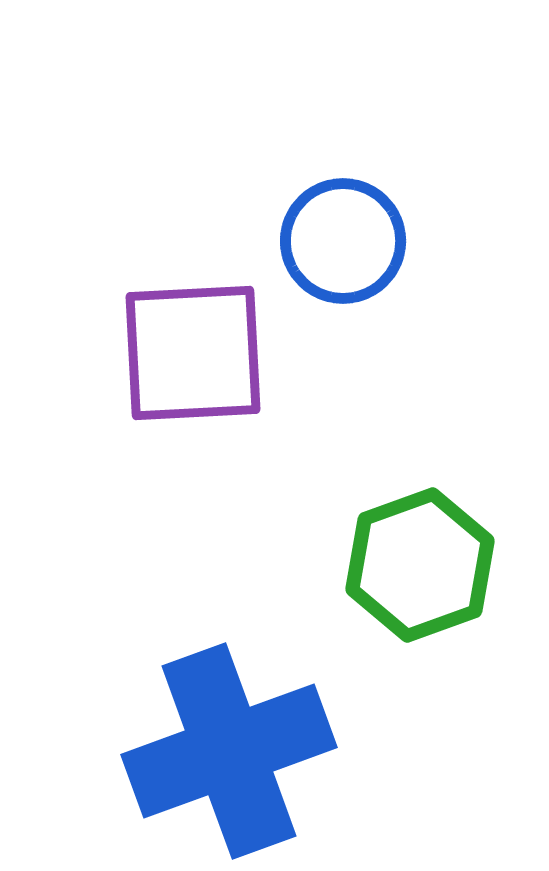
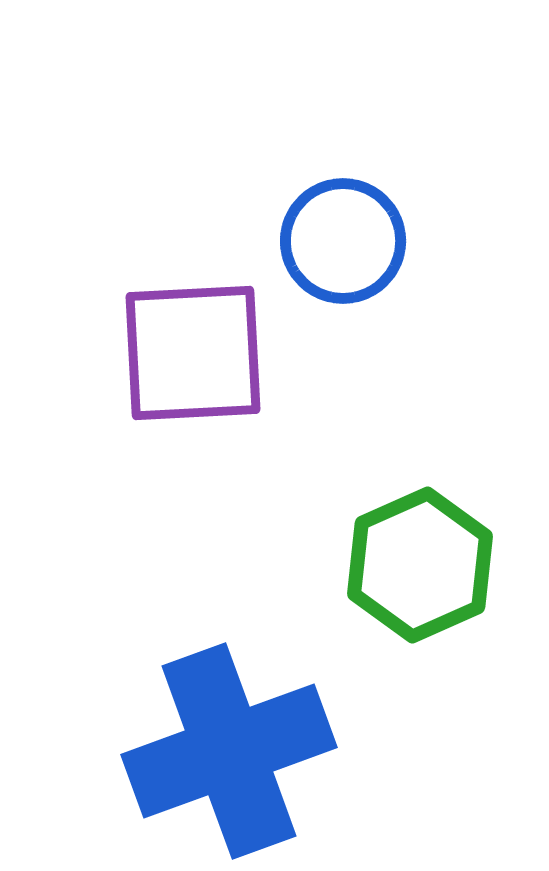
green hexagon: rotated 4 degrees counterclockwise
